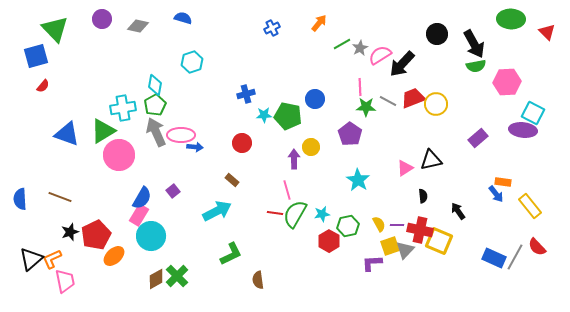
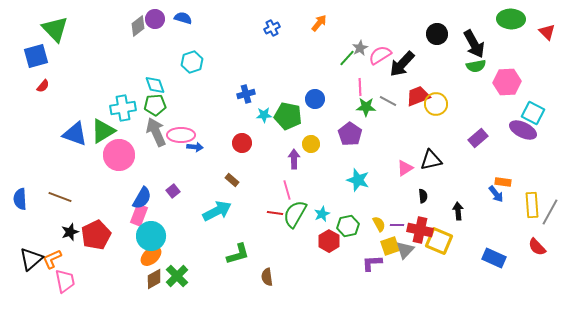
purple circle at (102, 19): moved 53 px right
gray diamond at (138, 26): rotated 50 degrees counterclockwise
green line at (342, 44): moved 5 px right, 14 px down; rotated 18 degrees counterclockwise
cyan diamond at (155, 85): rotated 30 degrees counterclockwise
red trapezoid at (413, 98): moved 5 px right, 2 px up
green pentagon at (155, 105): rotated 25 degrees clockwise
purple ellipse at (523, 130): rotated 20 degrees clockwise
blue triangle at (67, 134): moved 8 px right
yellow circle at (311, 147): moved 3 px up
cyan star at (358, 180): rotated 15 degrees counterclockwise
yellow rectangle at (530, 206): moved 2 px right, 1 px up; rotated 35 degrees clockwise
black arrow at (458, 211): rotated 30 degrees clockwise
cyan star at (322, 214): rotated 14 degrees counterclockwise
pink rectangle at (139, 215): rotated 10 degrees counterclockwise
green L-shape at (231, 254): moved 7 px right; rotated 10 degrees clockwise
orange ellipse at (114, 256): moved 37 px right
gray line at (515, 257): moved 35 px right, 45 px up
brown diamond at (156, 279): moved 2 px left
brown semicircle at (258, 280): moved 9 px right, 3 px up
